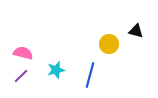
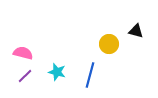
cyan star: moved 1 px right, 2 px down; rotated 30 degrees clockwise
purple line: moved 4 px right
